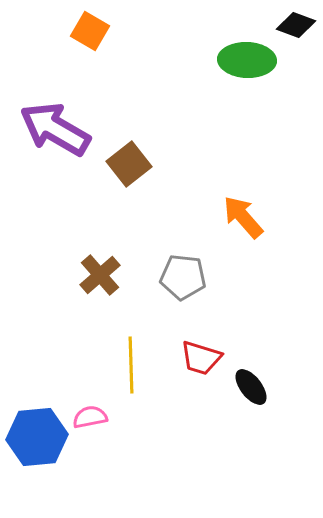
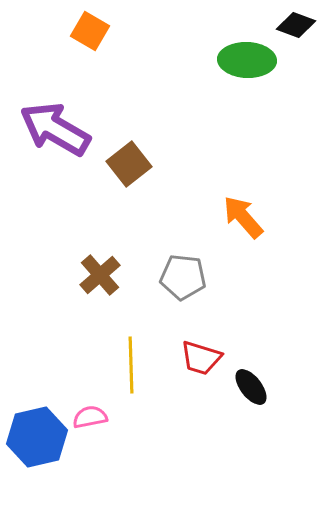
blue hexagon: rotated 8 degrees counterclockwise
